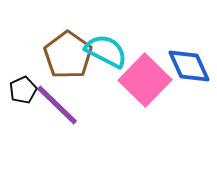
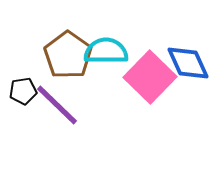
cyan semicircle: rotated 27 degrees counterclockwise
blue diamond: moved 1 px left, 3 px up
pink square: moved 5 px right, 3 px up
black pentagon: moved 1 px down; rotated 16 degrees clockwise
